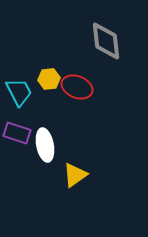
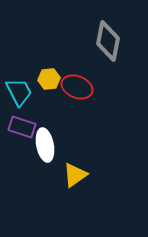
gray diamond: moved 2 px right; rotated 18 degrees clockwise
purple rectangle: moved 5 px right, 6 px up
